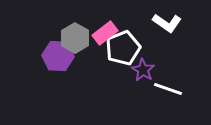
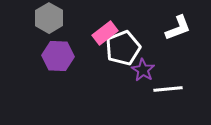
white L-shape: moved 11 px right, 5 px down; rotated 56 degrees counterclockwise
gray hexagon: moved 26 px left, 20 px up
white line: rotated 24 degrees counterclockwise
